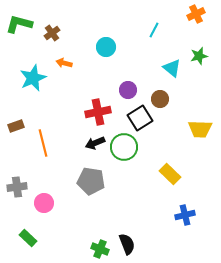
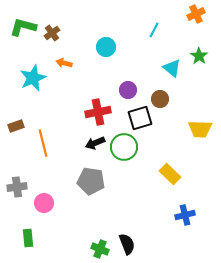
green L-shape: moved 4 px right, 3 px down
green star: rotated 24 degrees counterclockwise
black square: rotated 15 degrees clockwise
green rectangle: rotated 42 degrees clockwise
